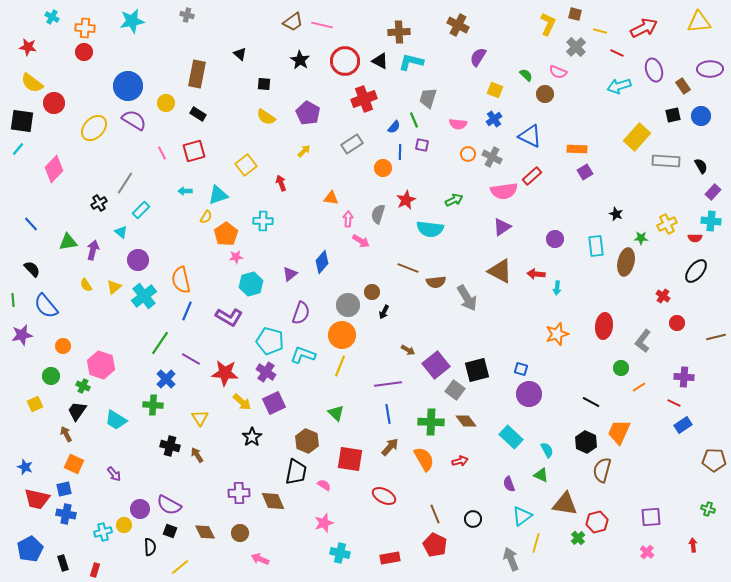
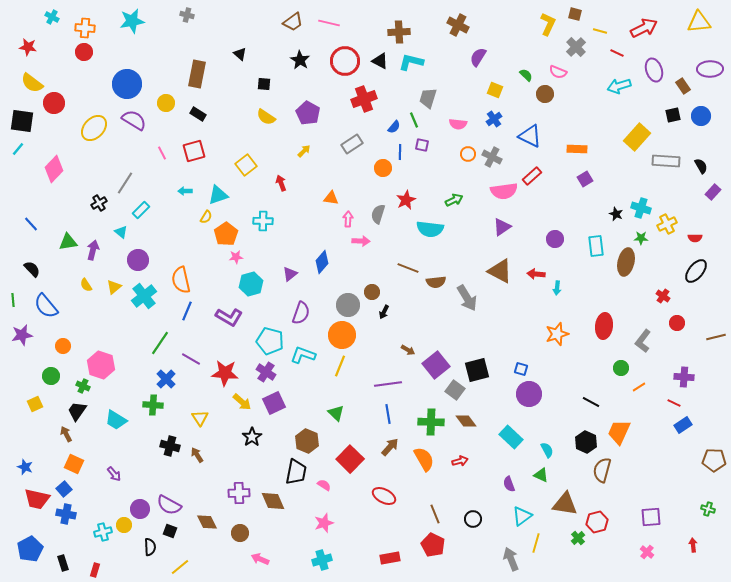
pink line at (322, 25): moved 7 px right, 2 px up
blue circle at (128, 86): moved 1 px left, 2 px up
purple square at (585, 172): moved 7 px down
cyan cross at (711, 221): moved 70 px left, 13 px up; rotated 12 degrees clockwise
pink arrow at (361, 241): rotated 30 degrees counterclockwise
red square at (350, 459): rotated 36 degrees clockwise
blue square at (64, 489): rotated 28 degrees counterclockwise
brown diamond at (205, 532): moved 2 px right, 10 px up
red pentagon at (435, 545): moved 2 px left
cyan cross at (340, 553): moved 18 px left, 7 px down; rotated 30 degrees counterclockwise
